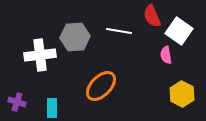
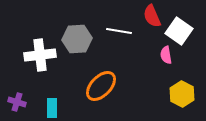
gray hexagon: moved 2 px right, 2 px down
